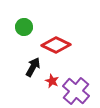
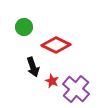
black arrow: rotated 132 degrees clockwise
purple cross: moved 2 px up
